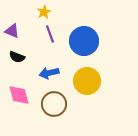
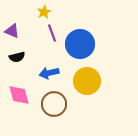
purple line: moved 2 px right, 1 px up
blue circle: moved 4 px left, 3 px down
black semicircle: rotated 35 degrees counterclockwise
